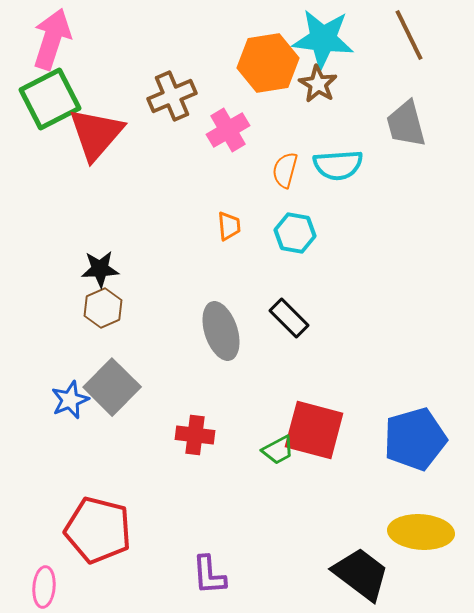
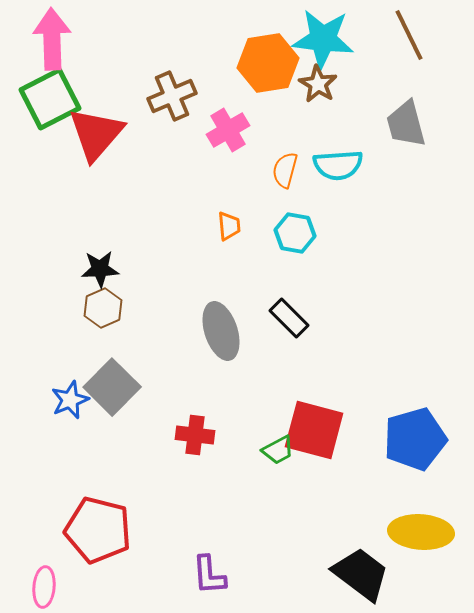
pink arrow: rotated 20 degrees counterclockwise
